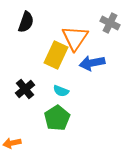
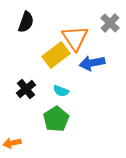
gray cross: rotated 18 degrees clockwise
orange triangle: rotated 8 degrees counterclockwise
yellow rectangle: rotated 28 degrees clockwise
black cross: moved 1 px right
green pentagon: moved 1 px left, 1 px down
